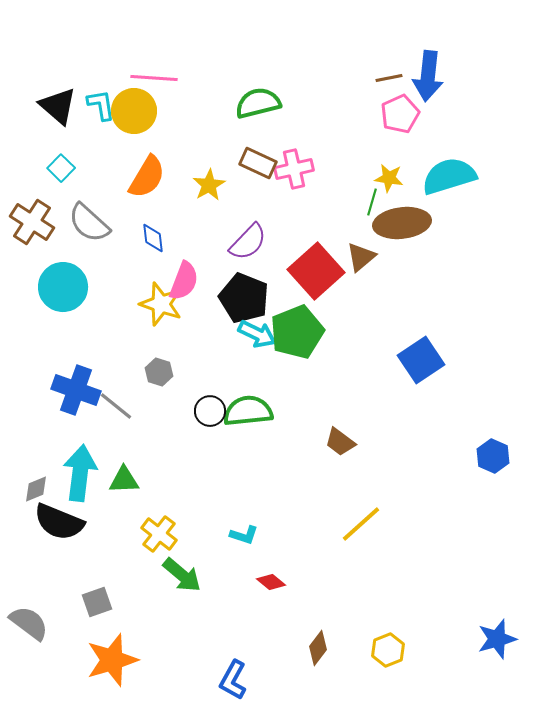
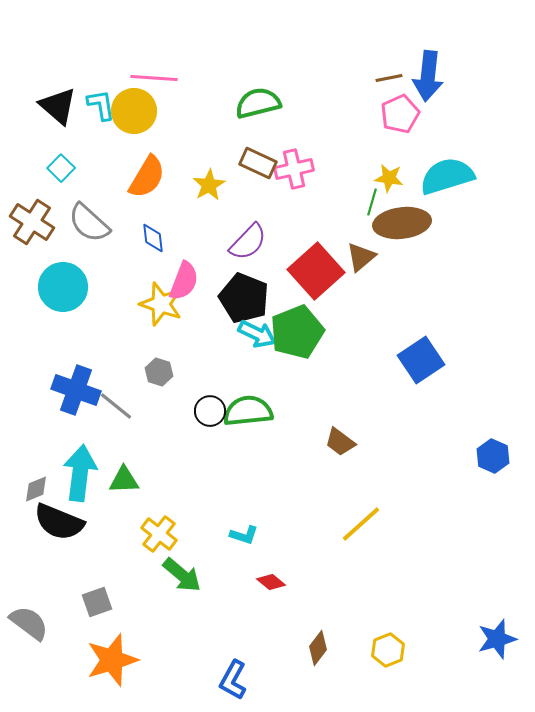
cyan semicircle at (449, 176): moved 2 px left
